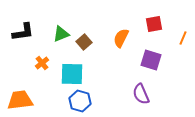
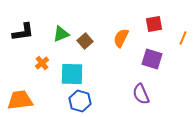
brown square: moved 1 px right, 1 px up
purple square: moved 1 px right, 1 px up
